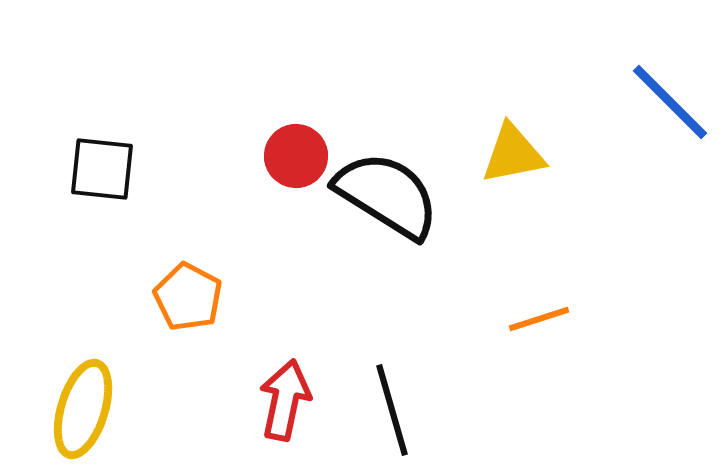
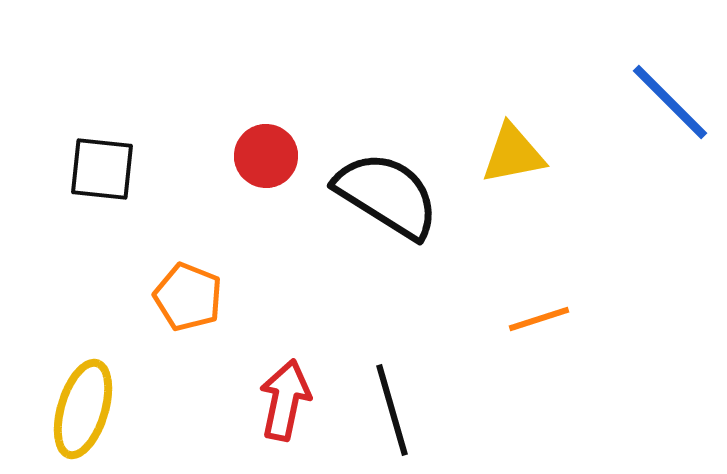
red circle: moved 30 px left
orange pentagon: rotated 6 degrees counterclockwise
